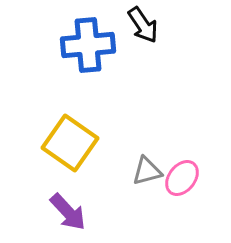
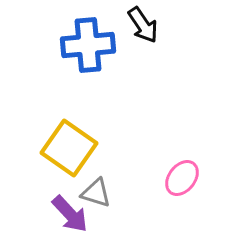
yellow square: moved 1 px left, 5 px down
gray triangle: moved 51 px left, 22 px down; rotated 32 degrees clockwise
purple arrow: moved 2 px right, 2 px down
